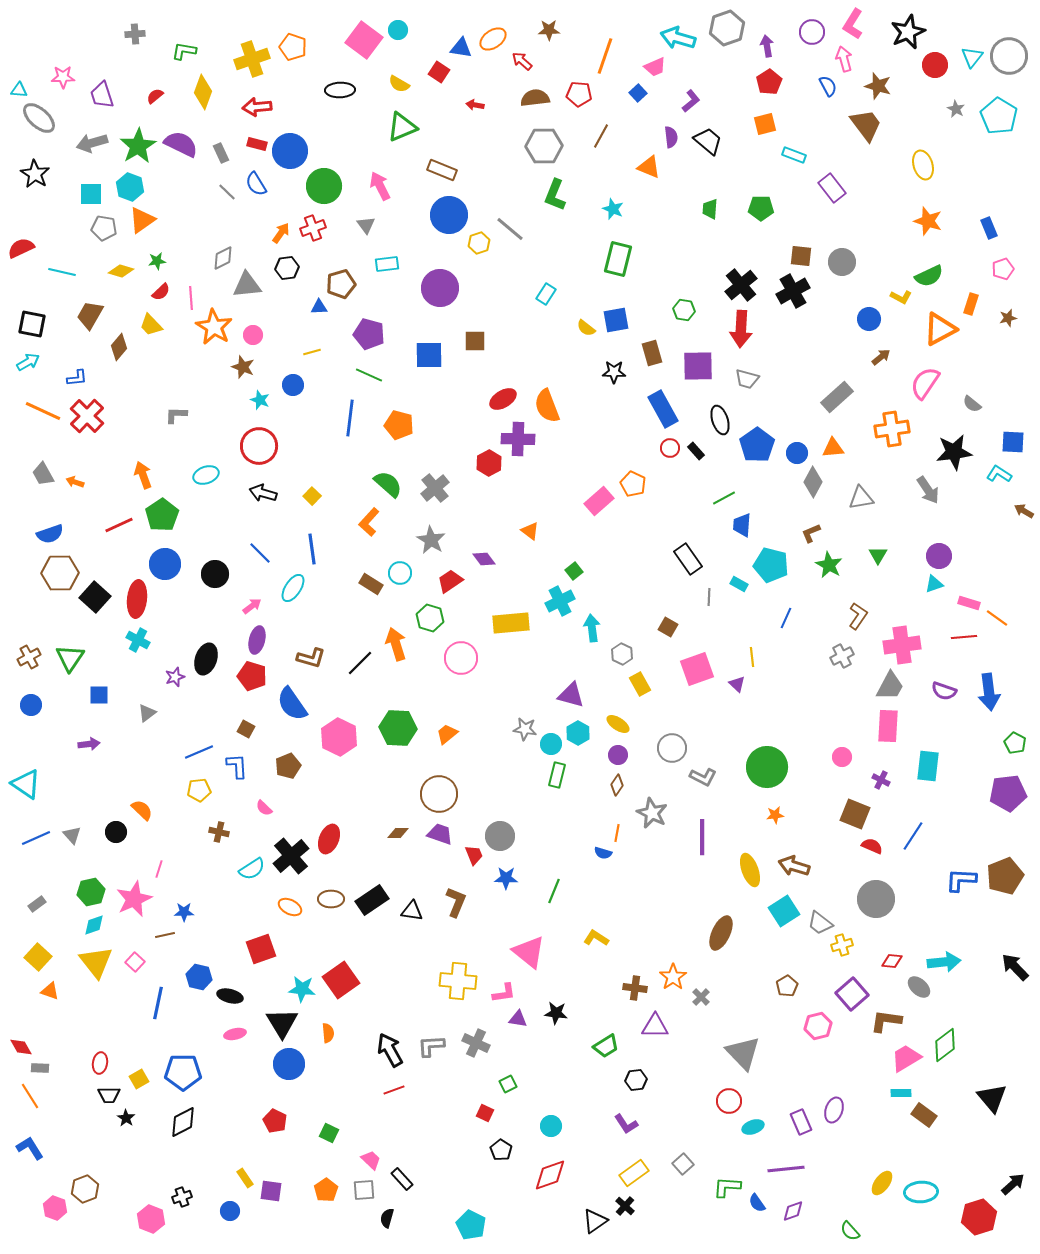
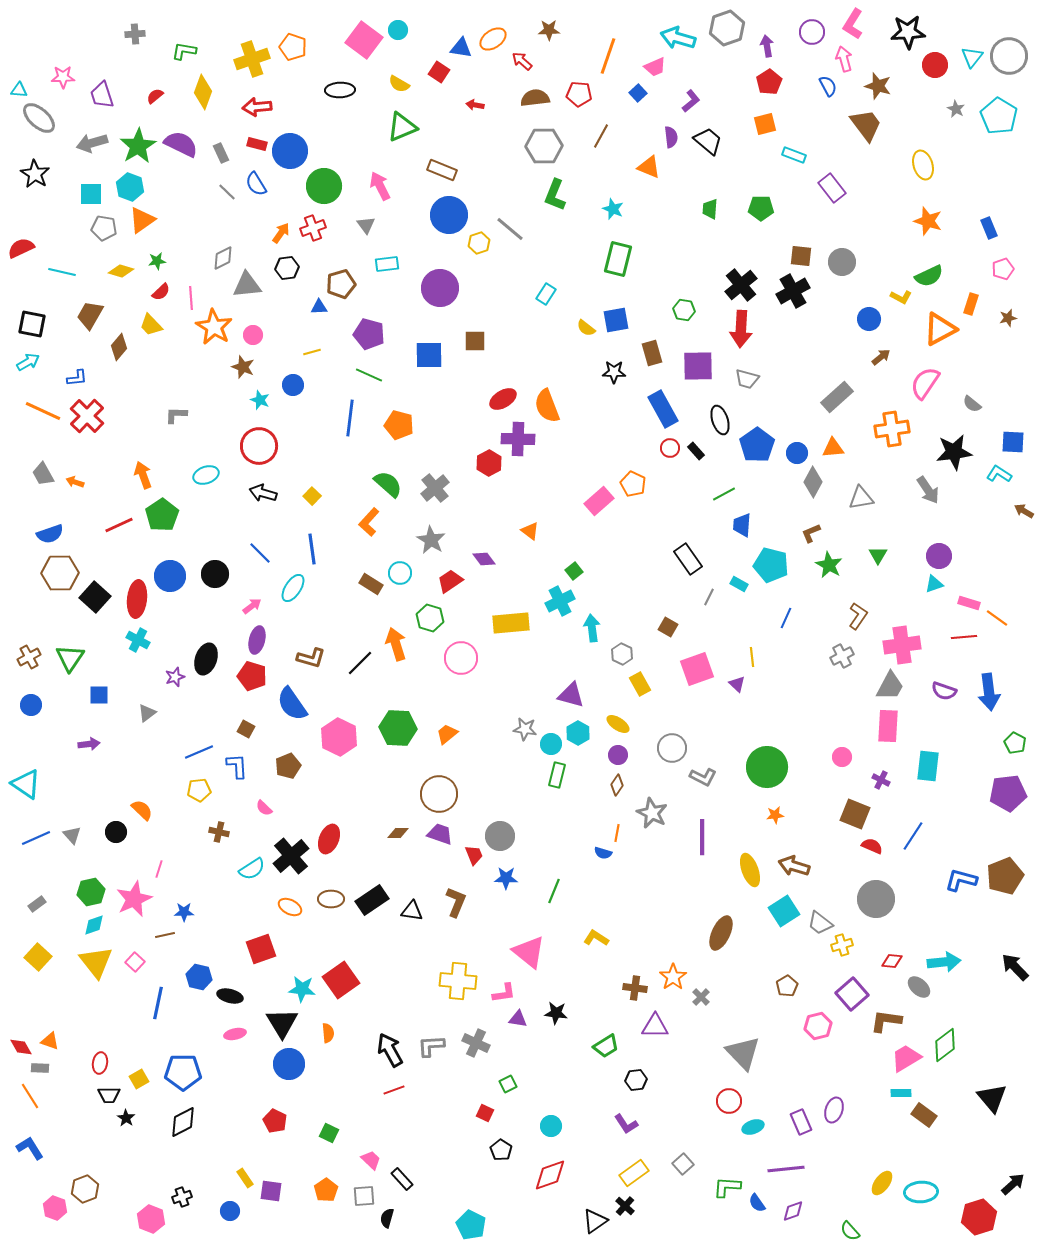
black star at (908, 32): rotated 20 degrees clockwise
orange line at (605, 56): moved 3 px right
green line at (724, 498): moved 4 px up
blue circle at (165, 564): moved 5 px right, 12 px down
gray line at (709, 597): rotated 24 degrees clockwise
blue L-shape at (961, 880): rotated 12 degrees clockwise
orange triangle at (50, 991): moved 50 px down
gray square at (364, 1190): moved 6 px down
